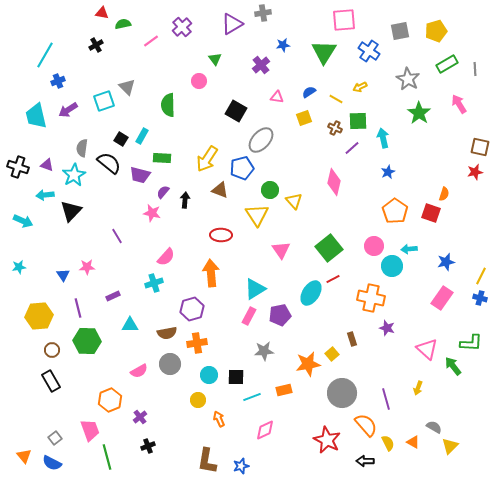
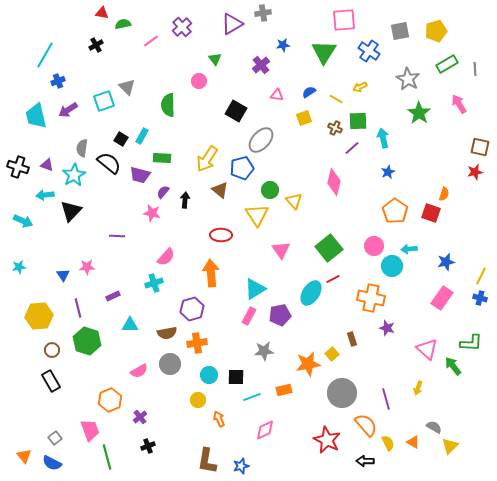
pink triangle at (277, 97): moved 2 px up
brown triangle at (220, 190): rotated 18 degrees clockwise
purple line at (117, 236): rotated 56 degrees counterclockwise
green hexagon at (87, 341): rotated 16 degrees clockwise
